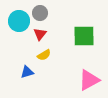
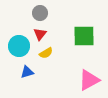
cyan circle: moved 25 px down
yellow semicircle: moved 2 px right, 2 px up
